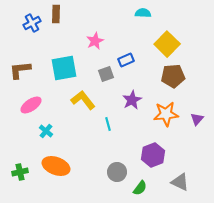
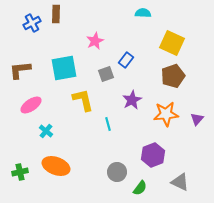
yellow square: moved 5 px right, 1 px up; rotated 20 degrees counterclockwise
blue rectangle: rotated 28 degrees counterclockwise
brown pentagon: rotated 15 degrees counterclockwise
yellow L-shape: rotated 25 degrees clockwise
